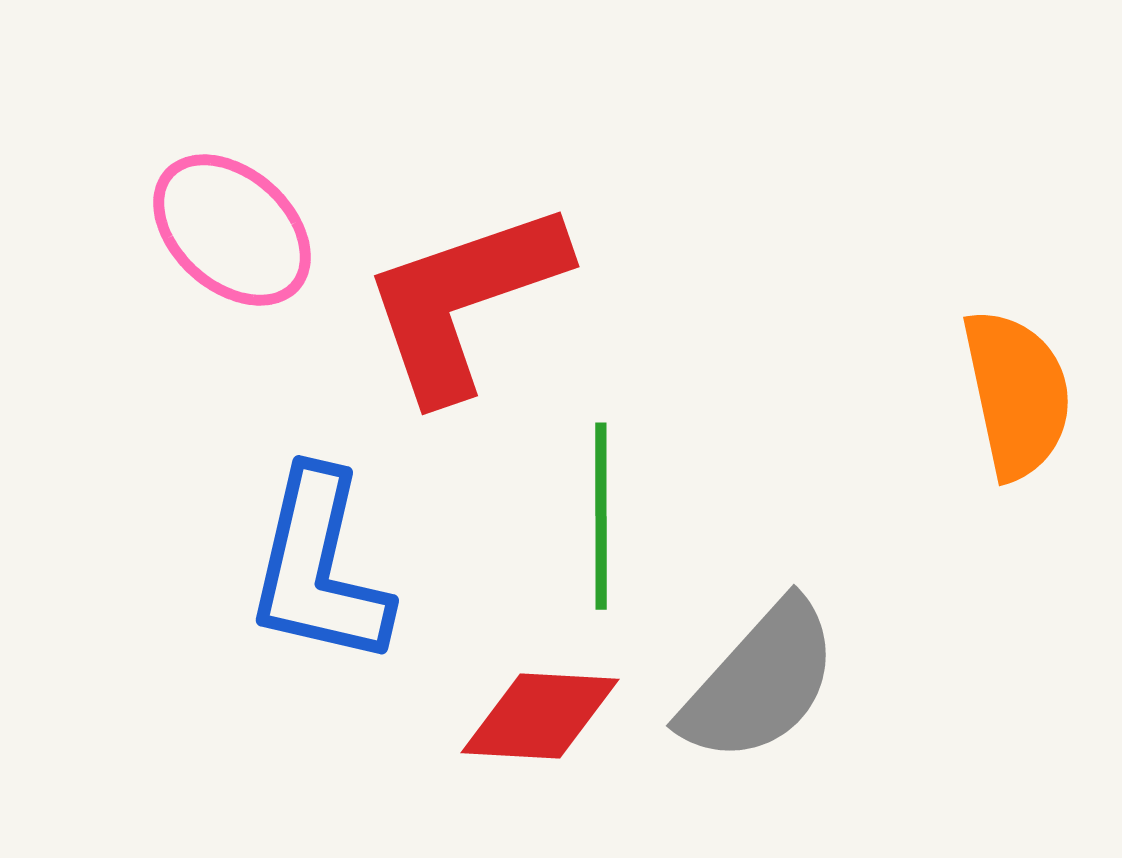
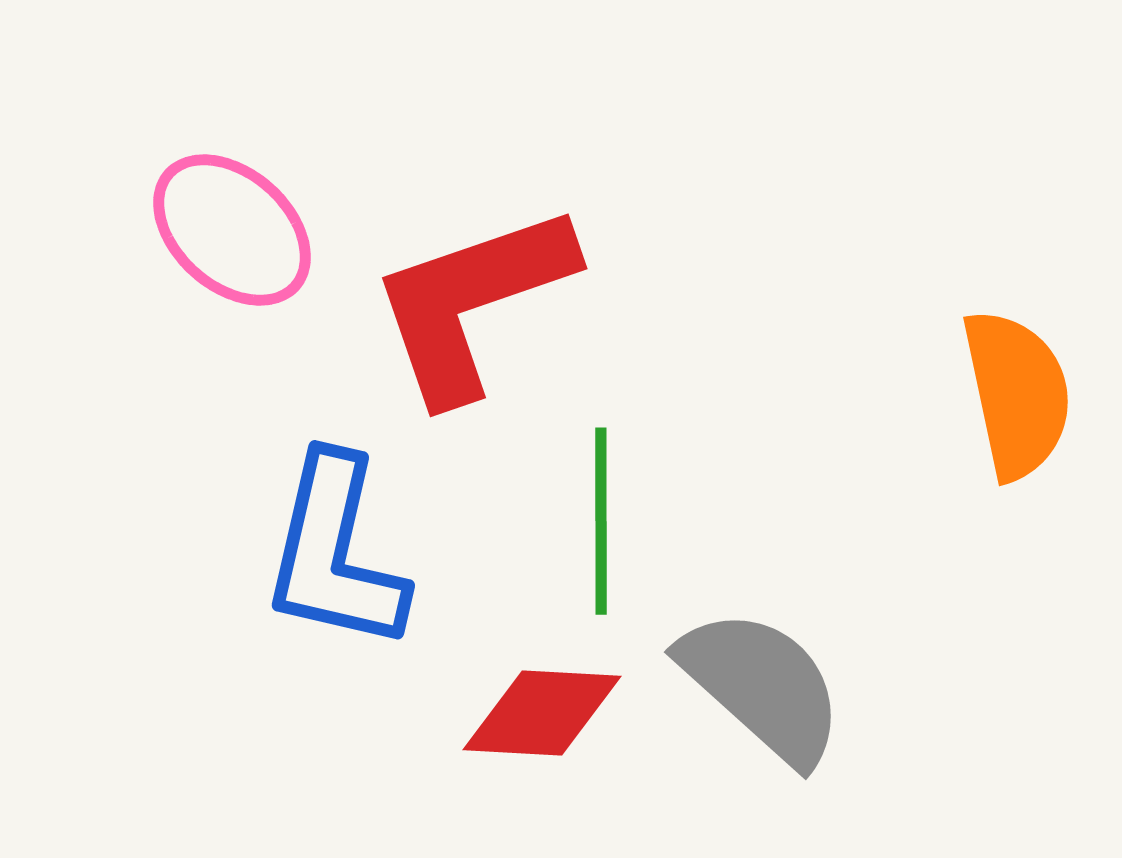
red L-shape: moved 8 px right, 2 px down
green line: moved 5 px down
blue L-shape: moved 16 px right, 15 px up
gray semicircle: moved 2 px right, 4 px down; rotated 90 degrees counterclockwise
red diamond: moved 2 px right, 3 px up
